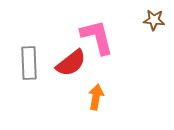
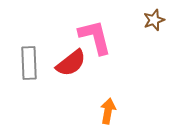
brown star: rotated 25 degrees counterclockwise
pink L-shape: moved 2 px left
orange arrow: moved 12 px right, 14 px down
